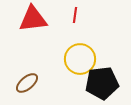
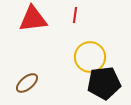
yellow circle: moved 10 px right, 2 px up
black pentagon: moved 2 px right
